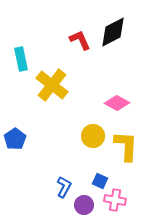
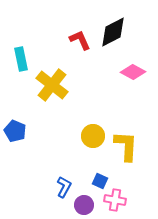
pink diamond: moved 16 px right, 31 px up
blue pentagon: moved 8 px up; rotated 15 degrees counterclockwise
